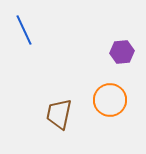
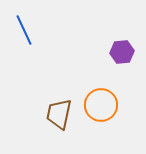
orange circle: moved 9 px left, 5 px down
